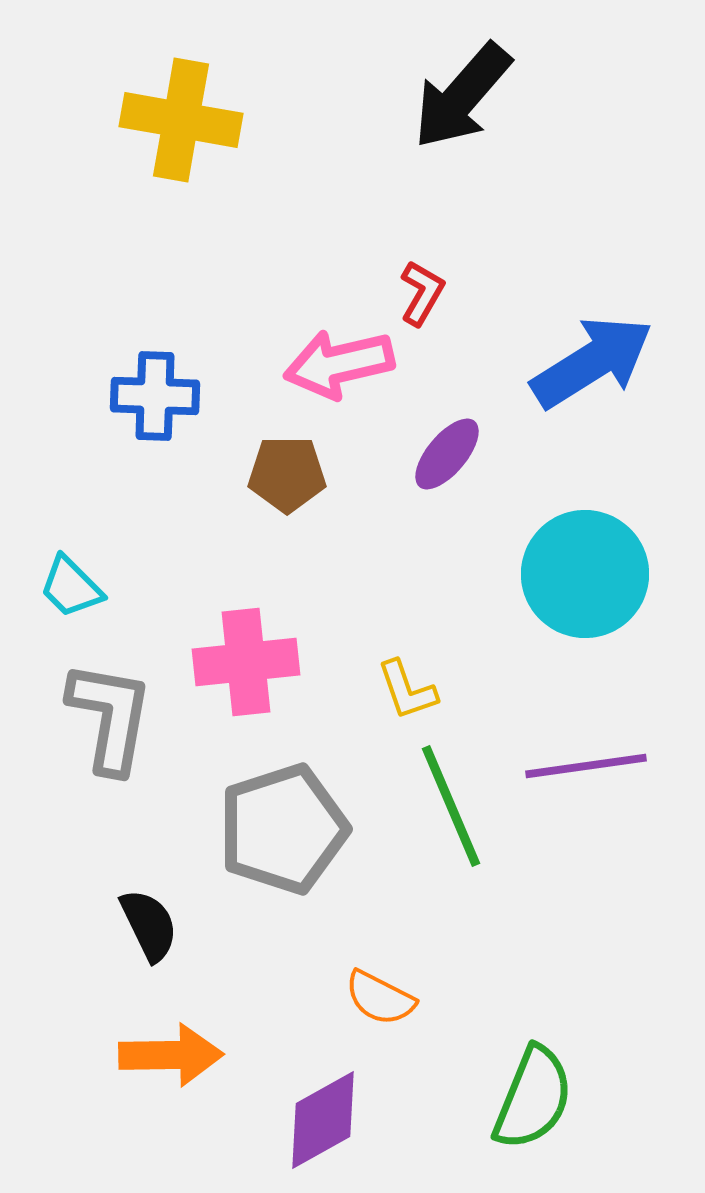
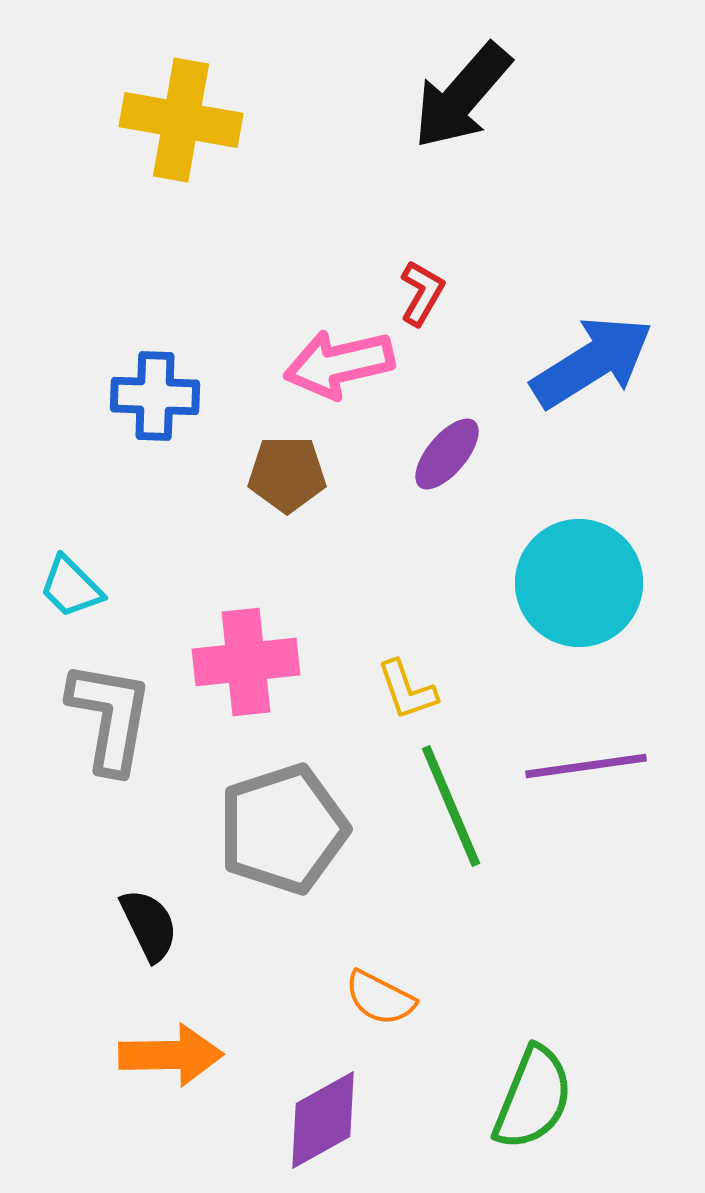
cyan circle: moved 6 px left, 9 px down
